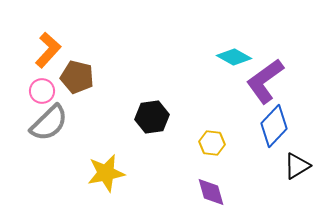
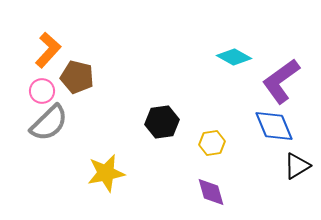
purple L-shape: moved 16 px right
black hexagon: moved 10 px right, 5 px down
blue diamond: rotated 66 degrees counterclockwise
yellow hexagon: rotated 15 degrees counterclockwise
